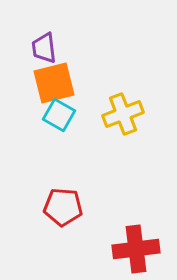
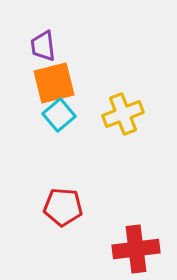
purple trapezoid: moved 1 px left, 2 px up
cyan square: rotated 20 degrees clockwise
